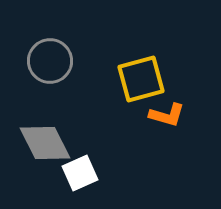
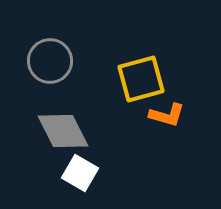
gray diamond: moved 18 px right, 12 px up
white square: rotated 36 degrees counterclockwise
